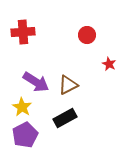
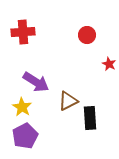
brown triangle: moved 16 px down
black rectangle: moved 25 px right; rotated 65 degrees counterclockwise
purple pentagon: moved 1 px down
